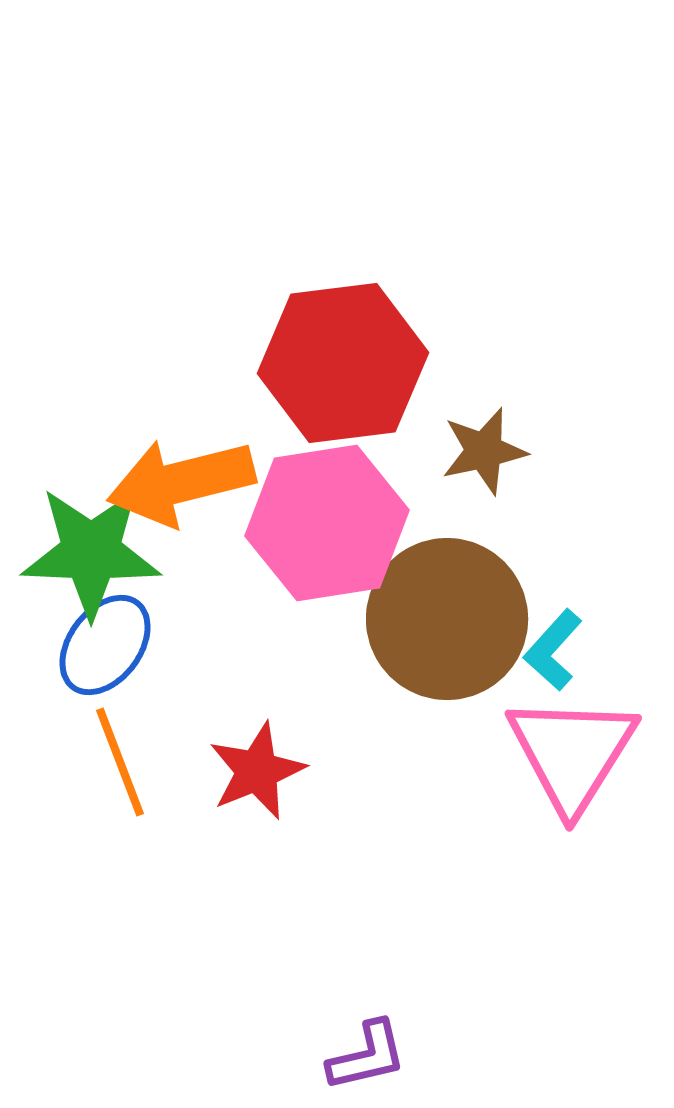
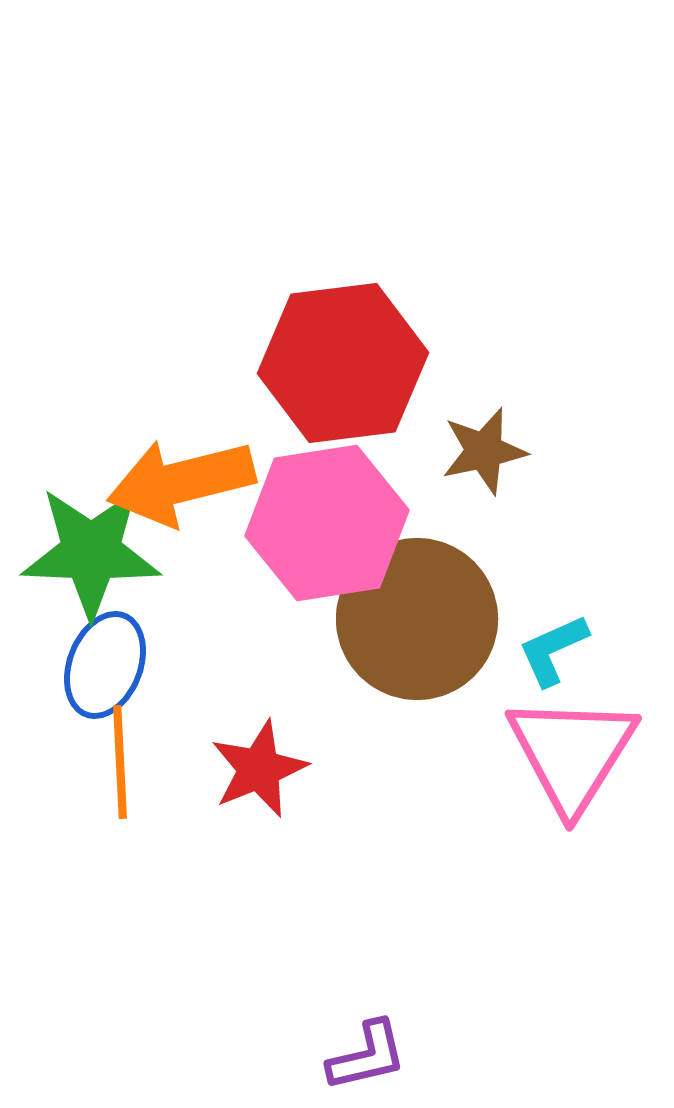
brown circle: moved 30 px left
blue ellipse: moved 20 px down; rotated 16 degrees counterclockwise
cyan L-shape: rotated 24 degrees clockwise
orange line: rotated 18 degrees clockwise
red star: moved 2 px right, 2 px up
